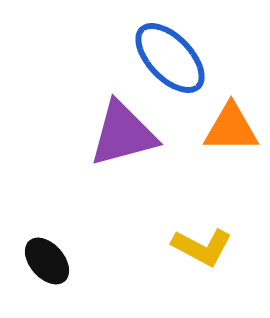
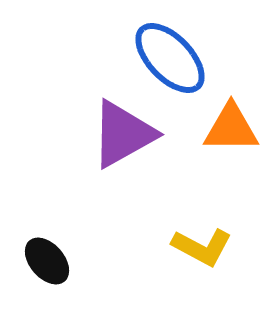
purple triangle: rotated 14 degrees counterclockwise
